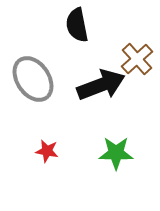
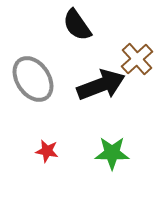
black semicircle: rotated 24 degrees counterclockwise
green star: moved 4 px left
